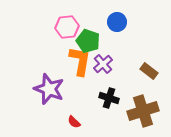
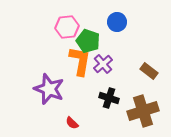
red semicircle: moved 2 px left, 1 px down
